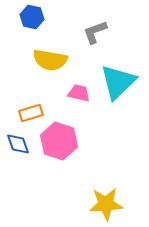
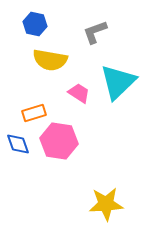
blue hexagon: moved 3 px right, 7 px down
pink trapezoid: rotated 20 degrees clockwise
orange rectangle: moved 3 px right
pink hexagon: rotated 9 degrees counterclockwise
